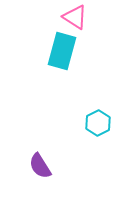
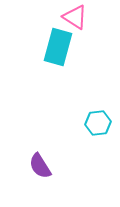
cyan rectangle: moved 4 px left, 4 px up
cyan hexagon: rotated 20 degrees clockwise
